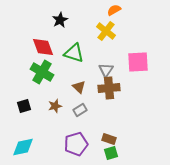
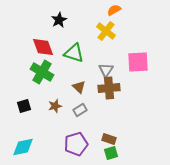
black star: moved 1 px left
